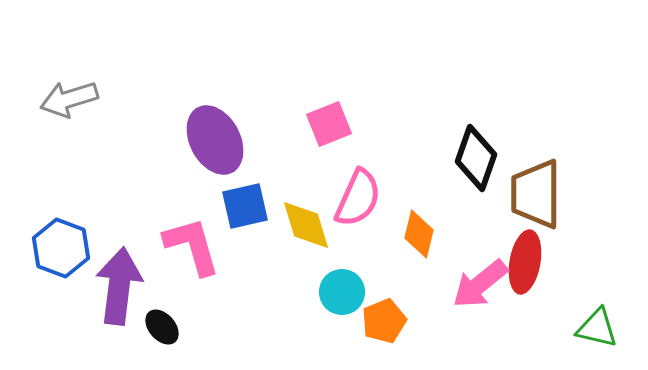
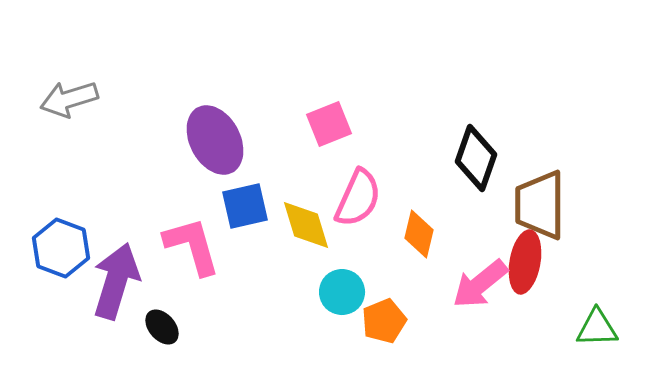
brown trapezoid: moved 4 px right, 11 px down
purple arrow: moved 3 px left, 5 px up; rotated 10 degrees clockwise
green triangle: rotated 15 degrees counterclockwise
